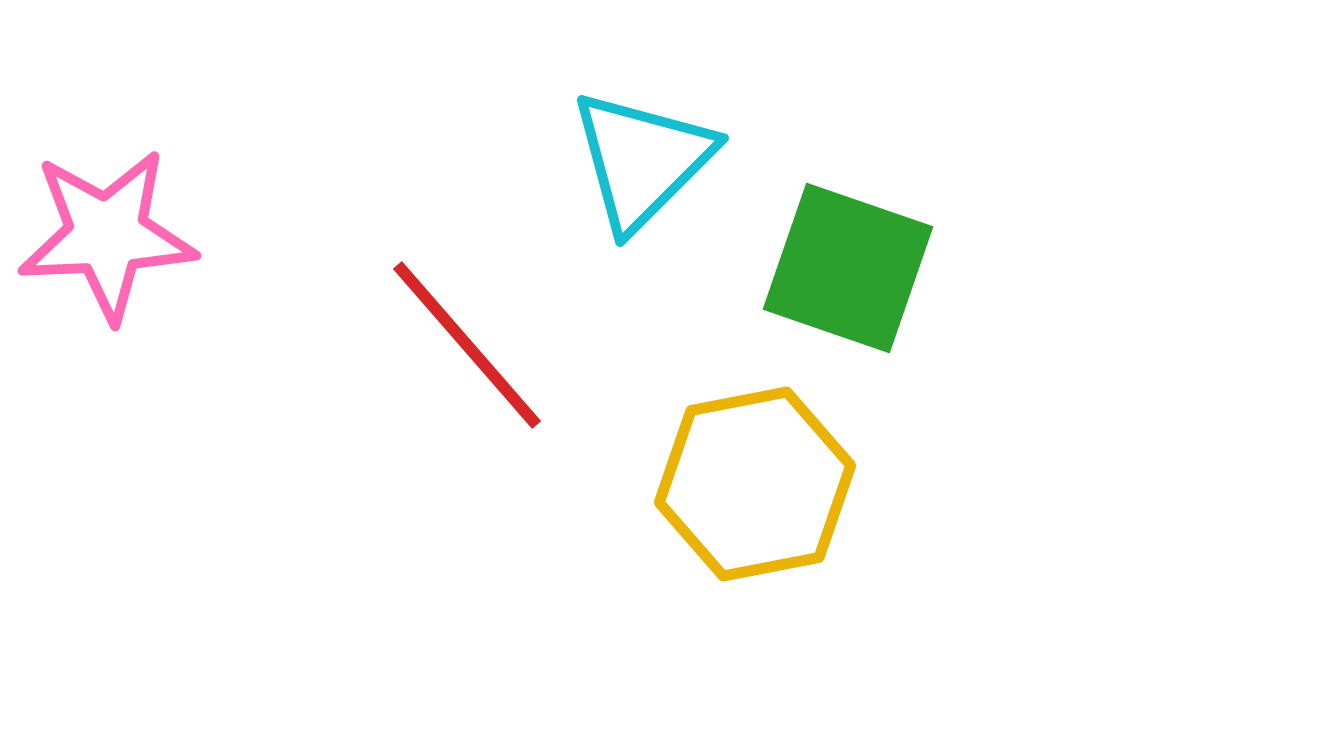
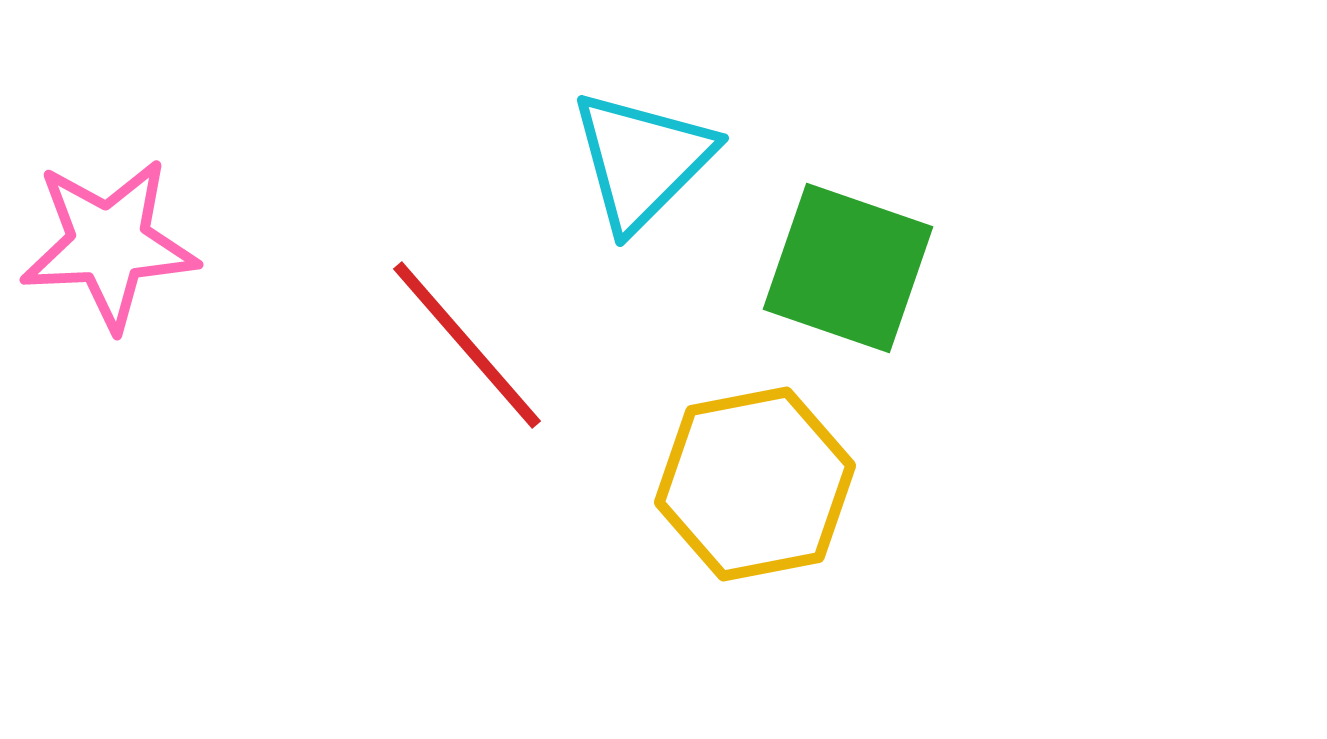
pink star: moved 2 px right, 9 px down
